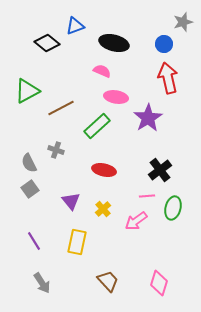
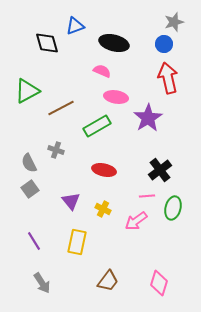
gray star: moved 9 px left
black diamond: rotated 35 degrees clockwise
green rectangle: rotated 12 degrees clockwise
yellow cross: rotated 21 degrees counterclockwise
brown trapezoid: rotated 80 degrees clockwise
